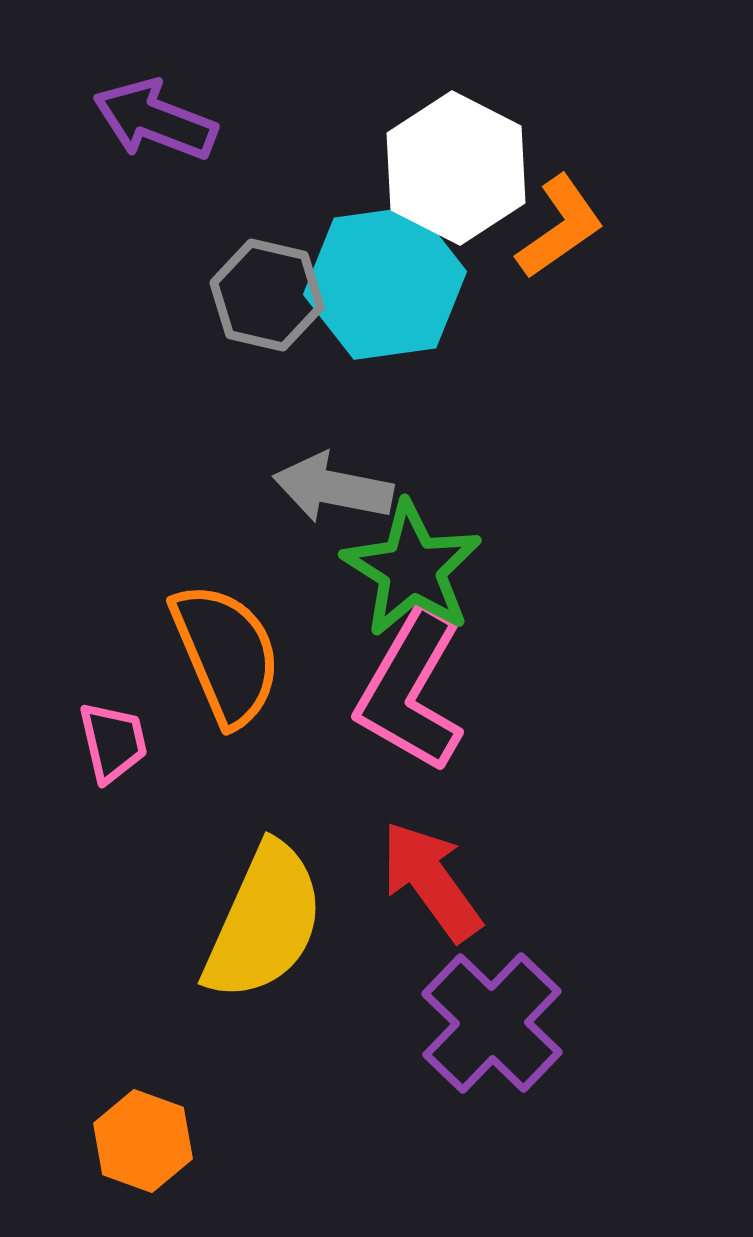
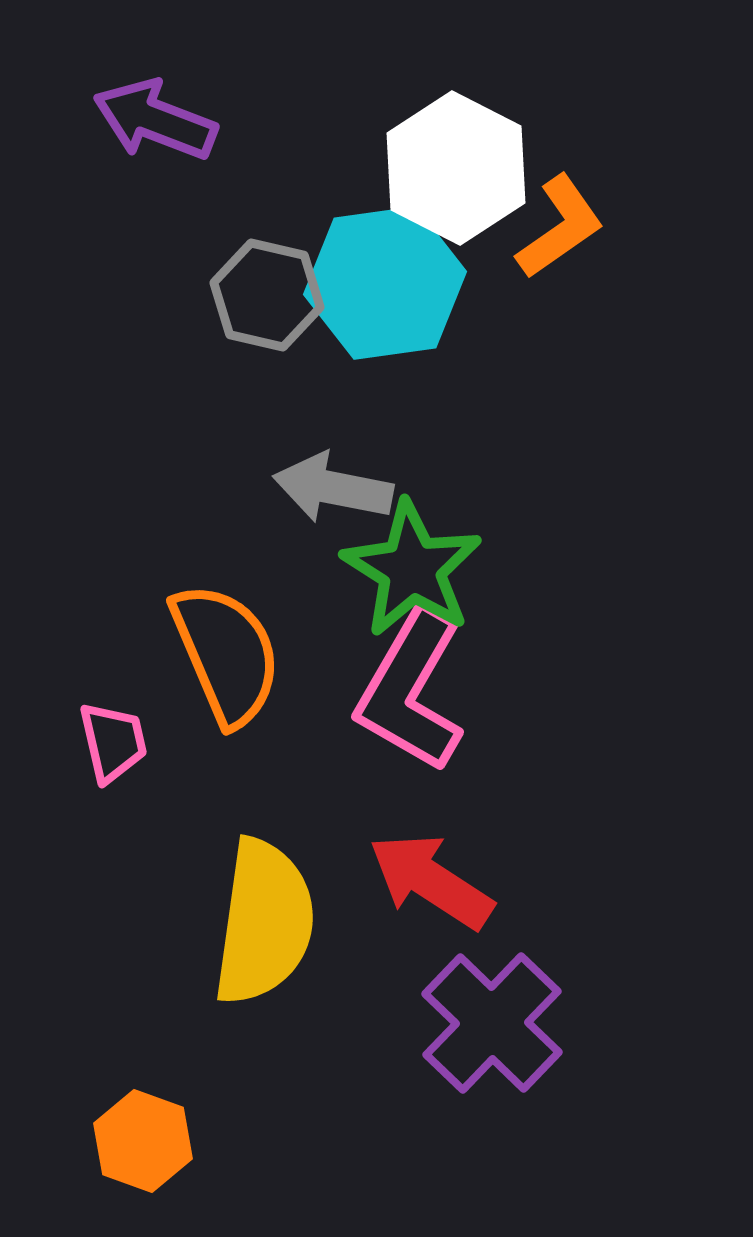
red arrow: rotated 21 degrees counterclockwise
yellow semicircle: rotated 16 degrees counterclockwise
